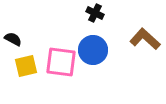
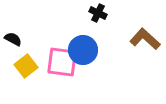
black cross: moved 3 px right
blue circle: moved 10 px left
pink square: moved 1 px right
yellow square: rotated 25 degrees counterclockwise
